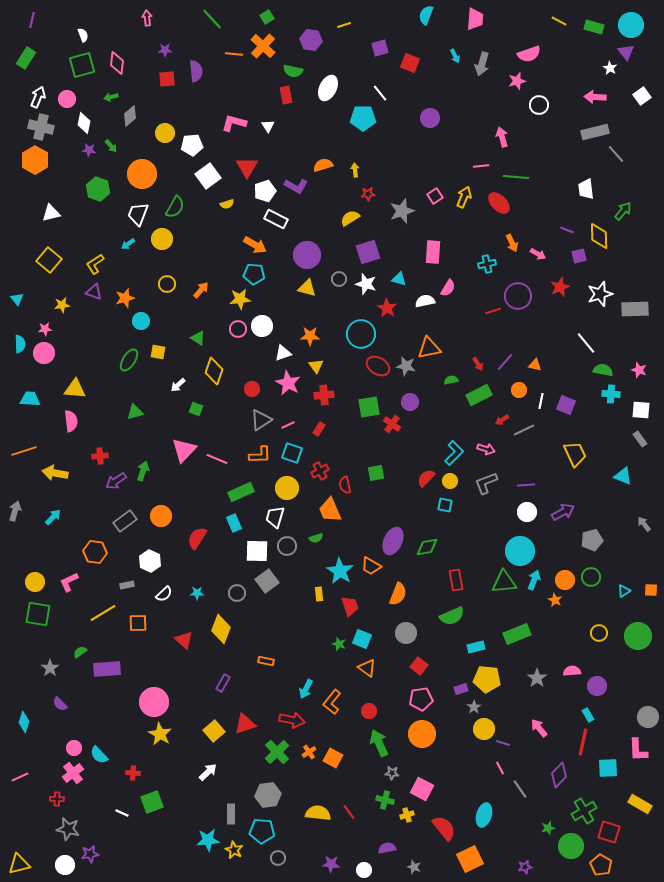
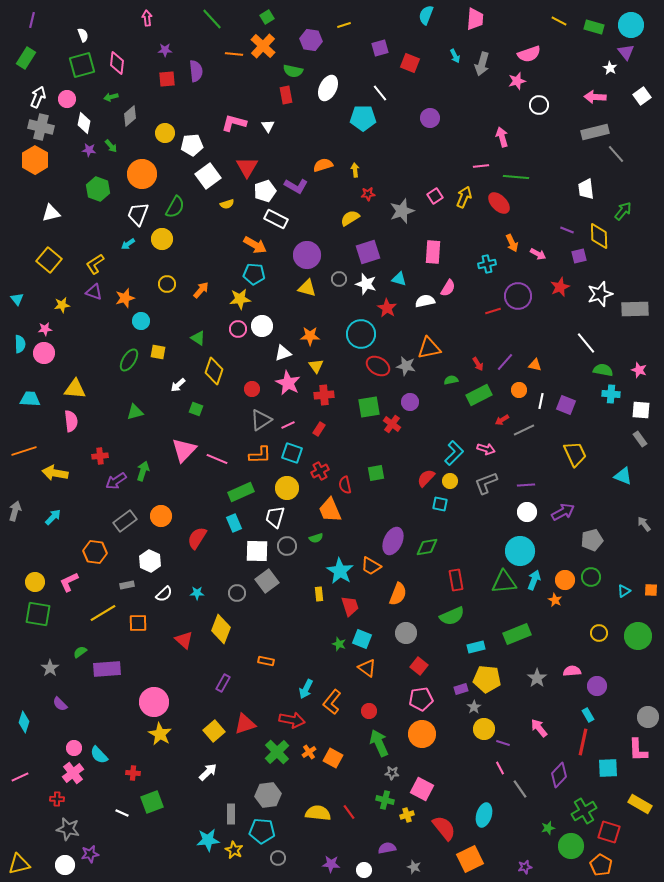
cyan square at (445, 505): moved 5 px left, 1 px up
